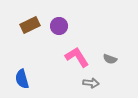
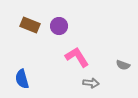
brown rectangle: rotated 48 degrees clockwise
gray semicircle: moved 13 px right, 6 px down
